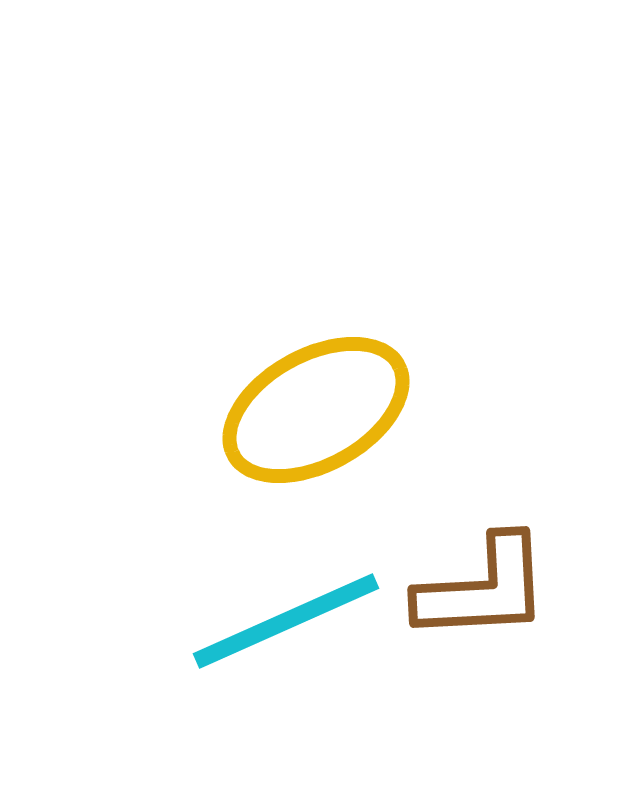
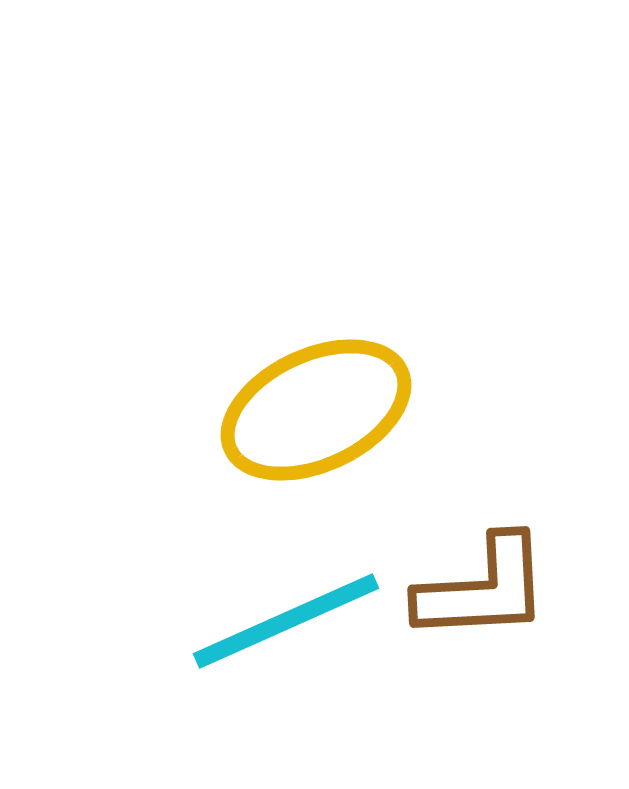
yellow ellipse: rotated 4 degrees clockwise
